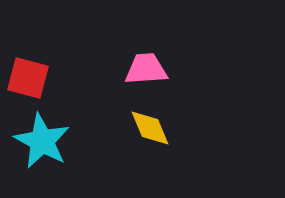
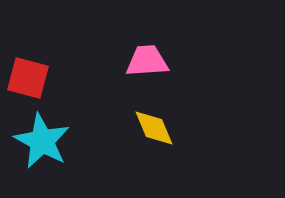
pink trapezoid: moved 1 px right, 8 px up
yellow diamond: moved 4 px right
